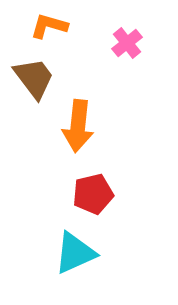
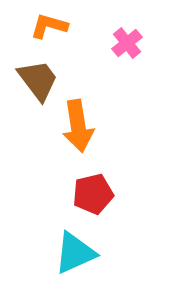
brown trapezoid: moved 4 px right, 2 px down
orange arrow: rotated 15 degrees counterclockwise
